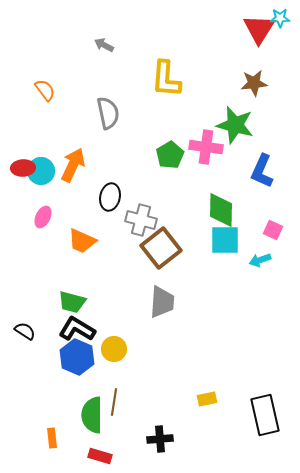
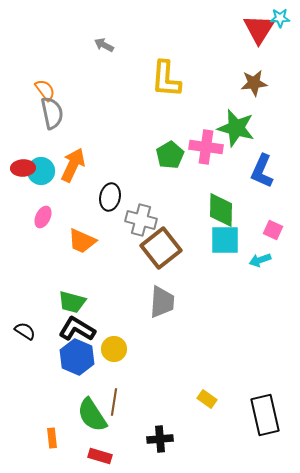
gray semicircle: moved 56 px left
green star: moved 1 px right, 3 px down
yellow rectangle: rotated 48 degrees clockwise
green semicircle: rotated 33 degrees counterclockwise
